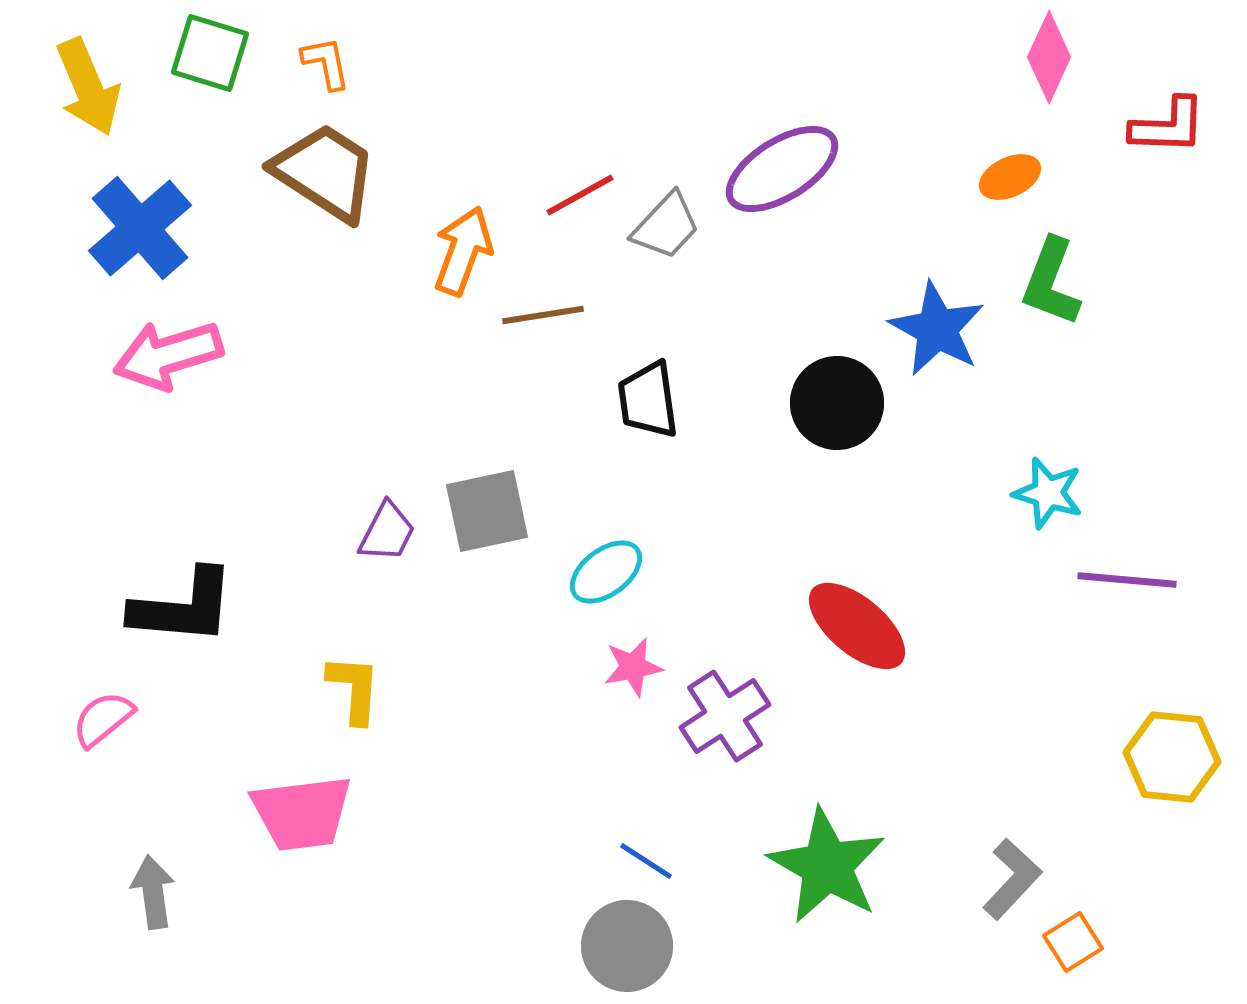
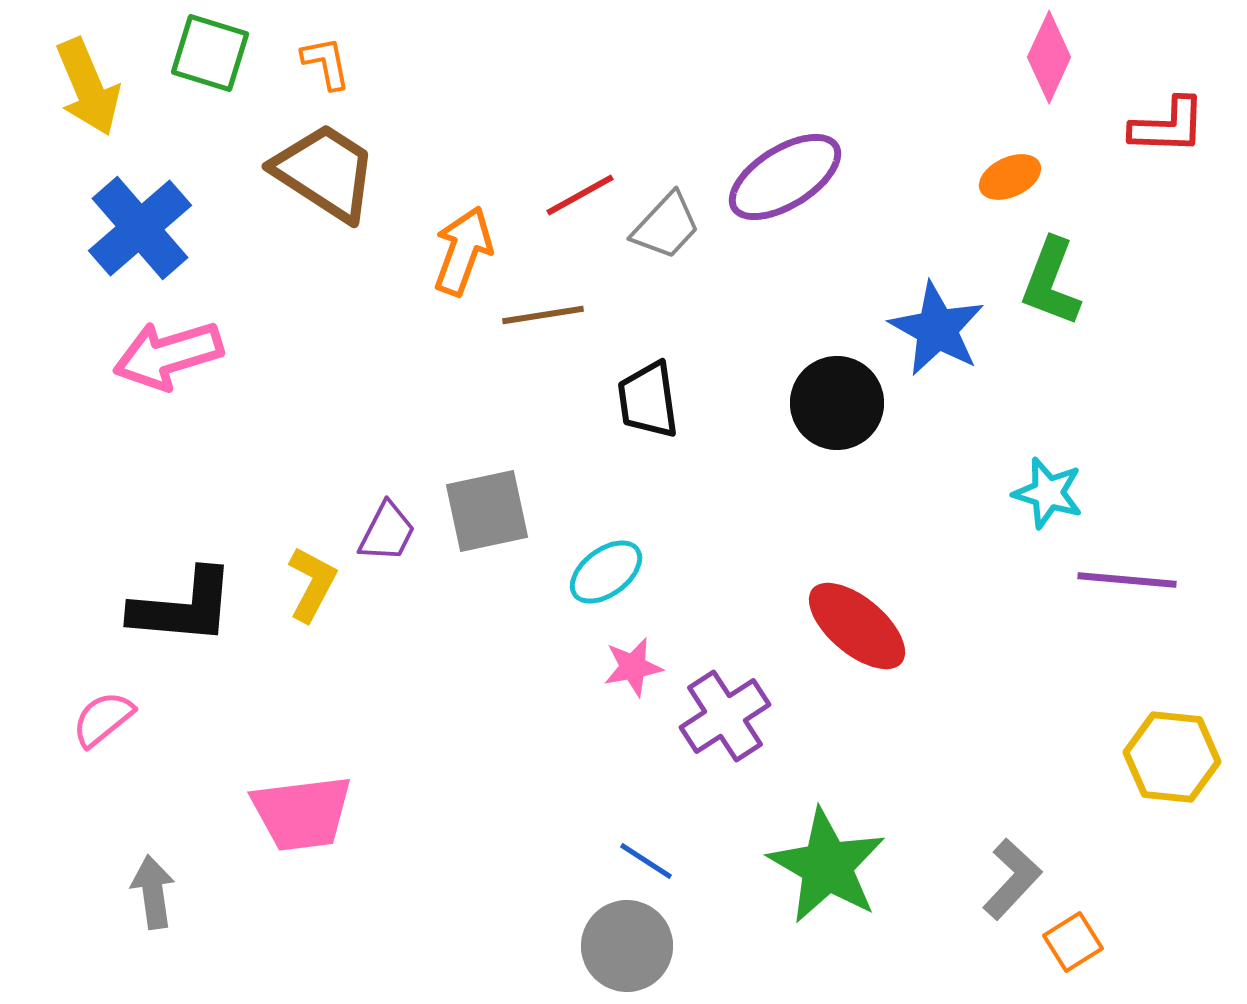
purple ellipse: moved 3 px right, 8 px down
yellow L-shape: moved 42 px left, 105 px up; rotated 24 degrees clockwise
